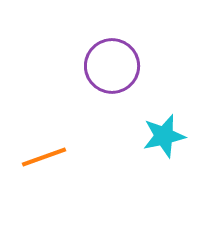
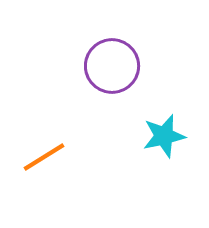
orange line: rotated 12 degrees counterclockwise
